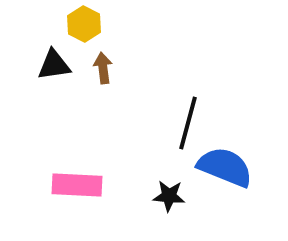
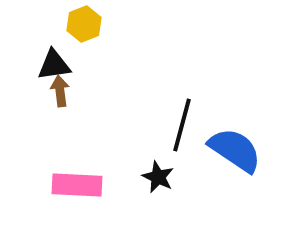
yellow hexagon: rotated 12 degrees clockwise
brown arrow: moved 43 px left, 23 px down
black line: moved 6 px left, 2 px down
blue semicircle: moved 10 px right, 17 px up; rotated 12 degrees clockwise
black star: moved 11 px left, 19 px up; rotated 20 degrees clockwise
